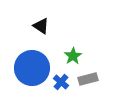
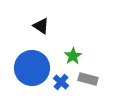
gray rectangle: rotated 30 degrees clockwise
